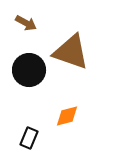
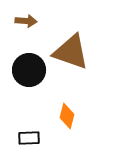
brown arrow: moved 2 px up; rotated 25 degrees counterclockwise
orange diamond: rotated 60 degrees counterclockwise
black rectangle: rotated 65 degrees clockwise
